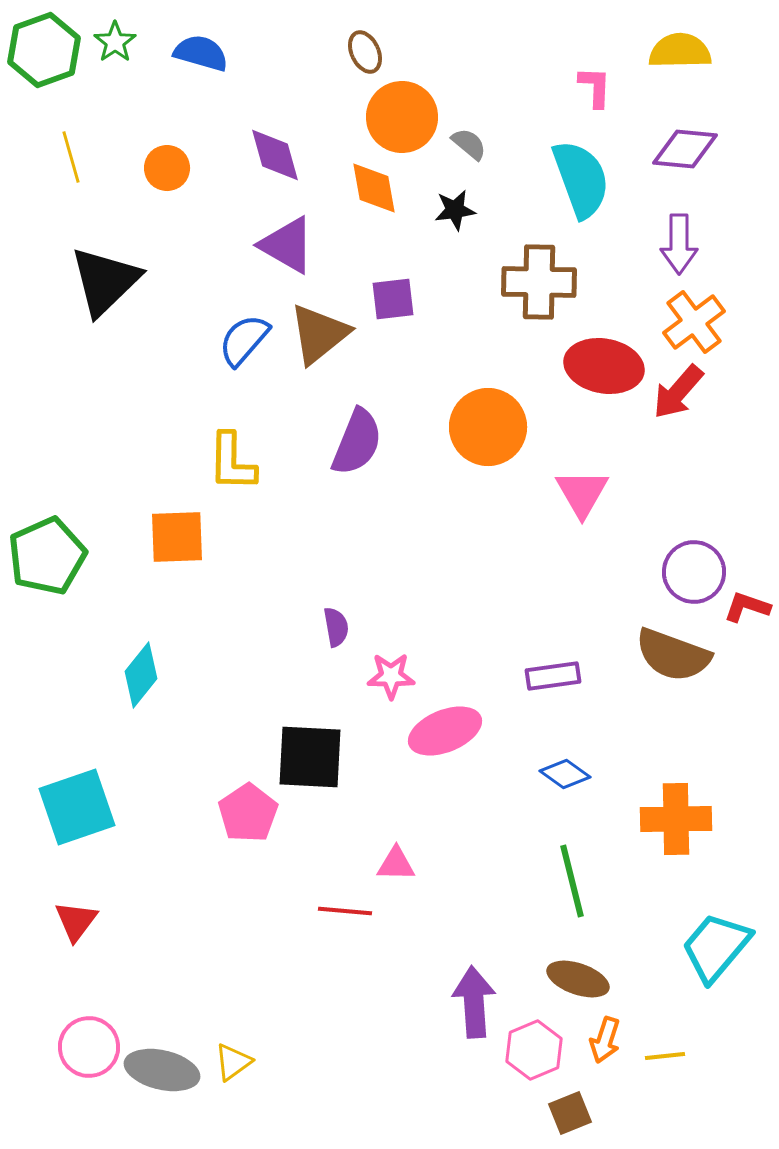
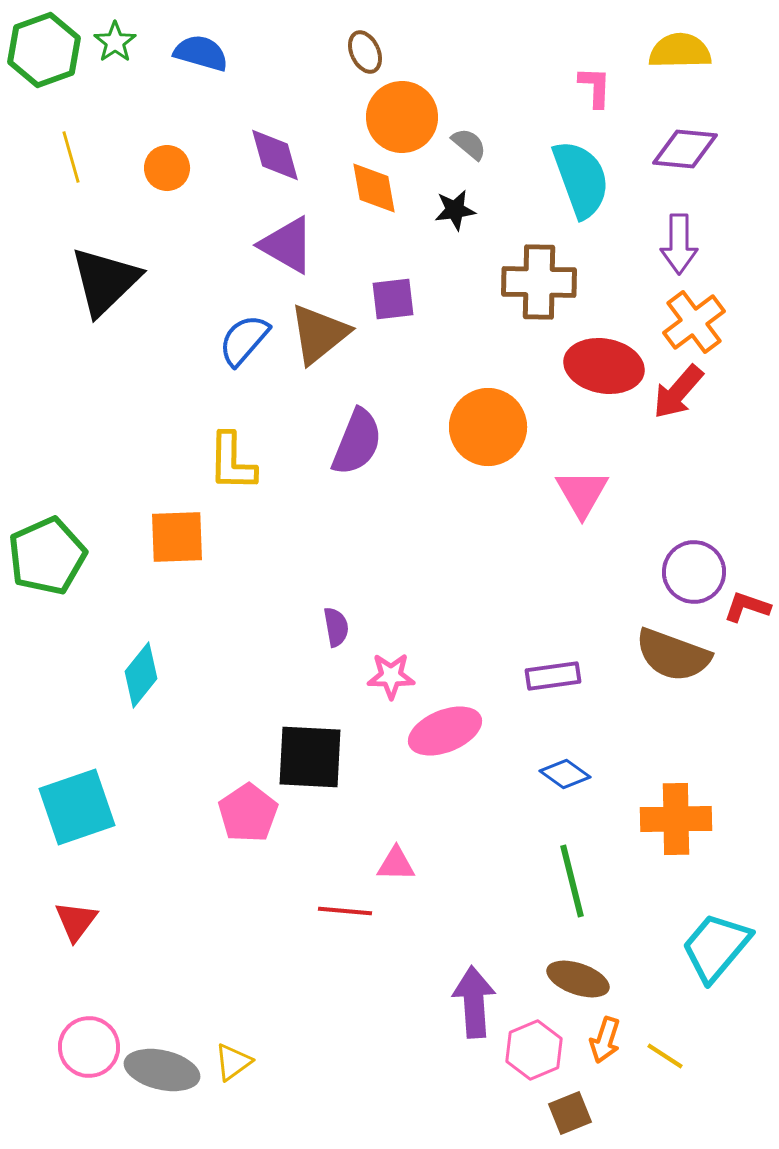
yellow line at (665, 1056): rotated 39 degrees clockwise
